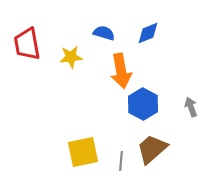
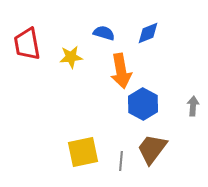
gray arrow: moved 2 px right, 1 px up; rotated 24 degrees clockwise
brown trapezoid: rotated 12 degrees counterclockwise
